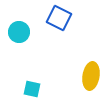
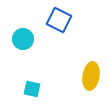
blue square: moved 2 px down
cyan circle: moved 4 px right, 7 px down
